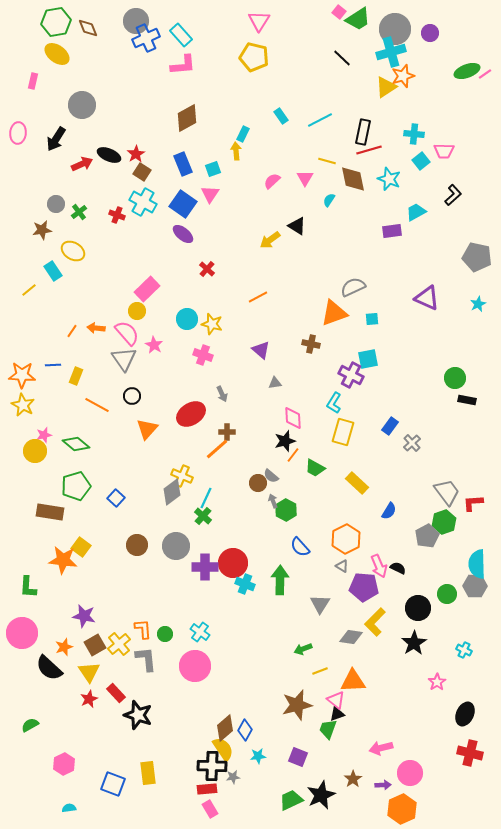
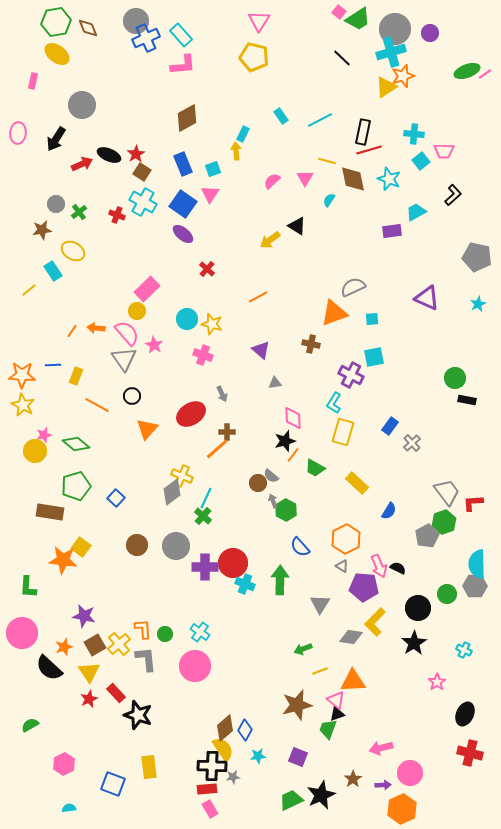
cyan square at (368, 359): moved 6 px right, 2 px up
yellow rectangle at (148, 773): moved 1 px right, 6 px up
